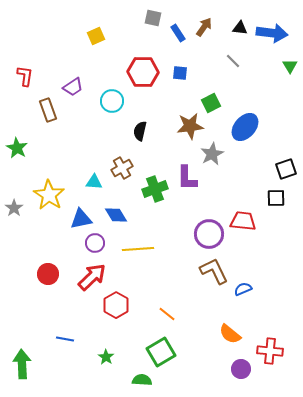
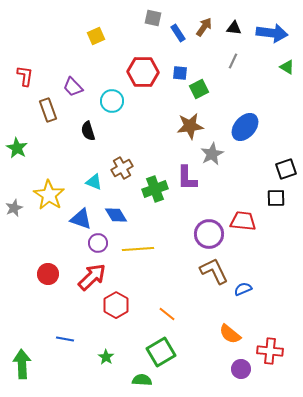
black triangle at (240, 28): moved 6 px left
gray line at (233, 61): rotated 70 degrees clockwise
green triangle at (290, 66): moved 3 px left, 1 px down; rotated 28 degrees counterclockwise
purple trapezoid at (73, 87): rotated 80 degrees clockwise
green square at (211, 103): moved 12 px left, 14 px up
black semicircle at (140, 131): moved 52 px left; rotated 30 degrees counterclockwise
cyan triangle at (94, 182): rotated 18 degrees clockwise
gray star at (14, 208): rotated 12 degrees clockwise
blue triangle at (81, 219): rotated 30 degrees clockwise
purple circle at (95, 243): moved 3 px right
